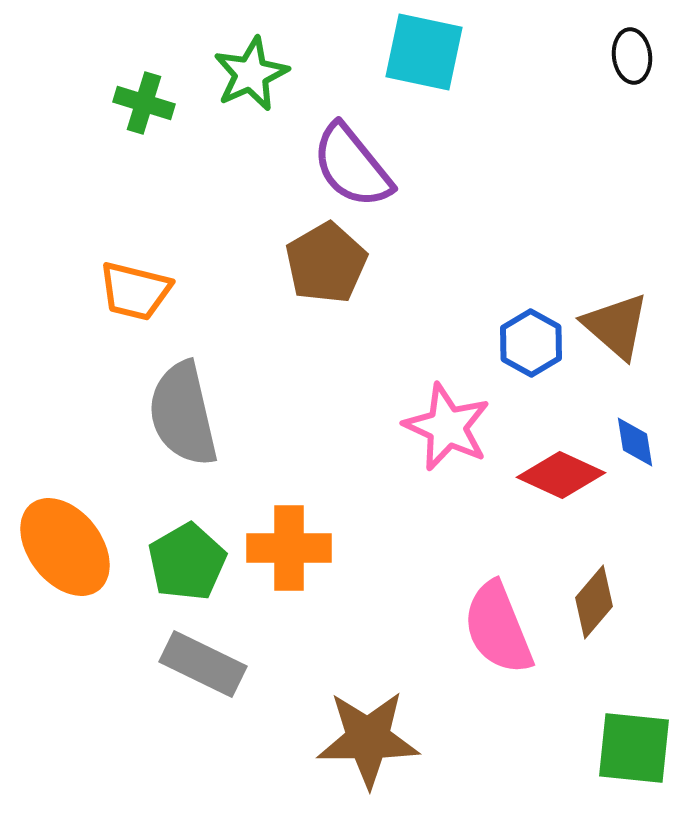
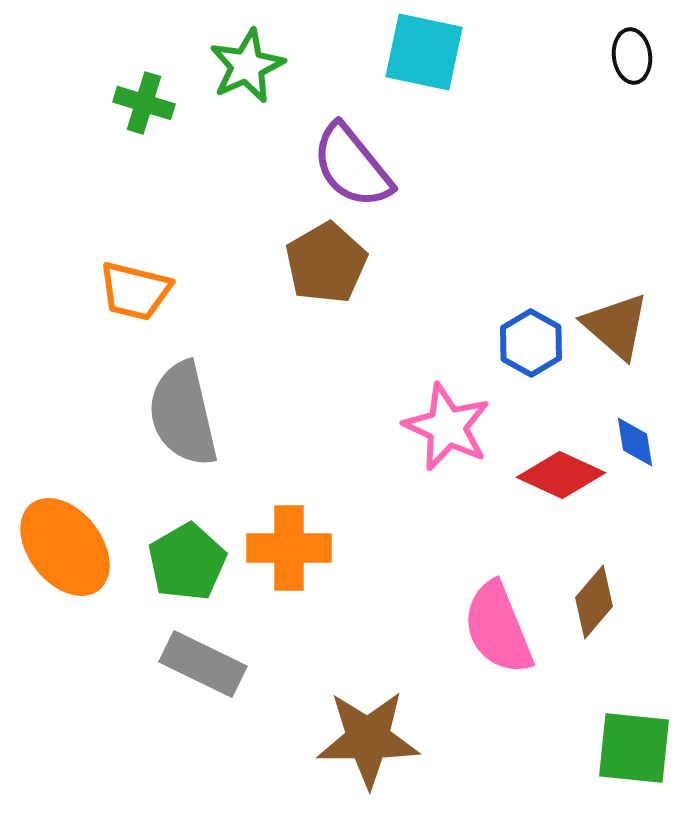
green star: moved 4 px left, 8 px up
